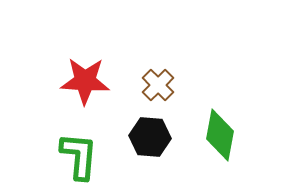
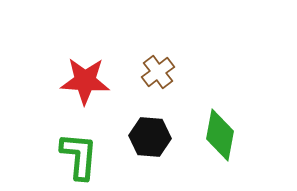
brown cross: moved 13 px up; rotated 8 degrees clockwise
